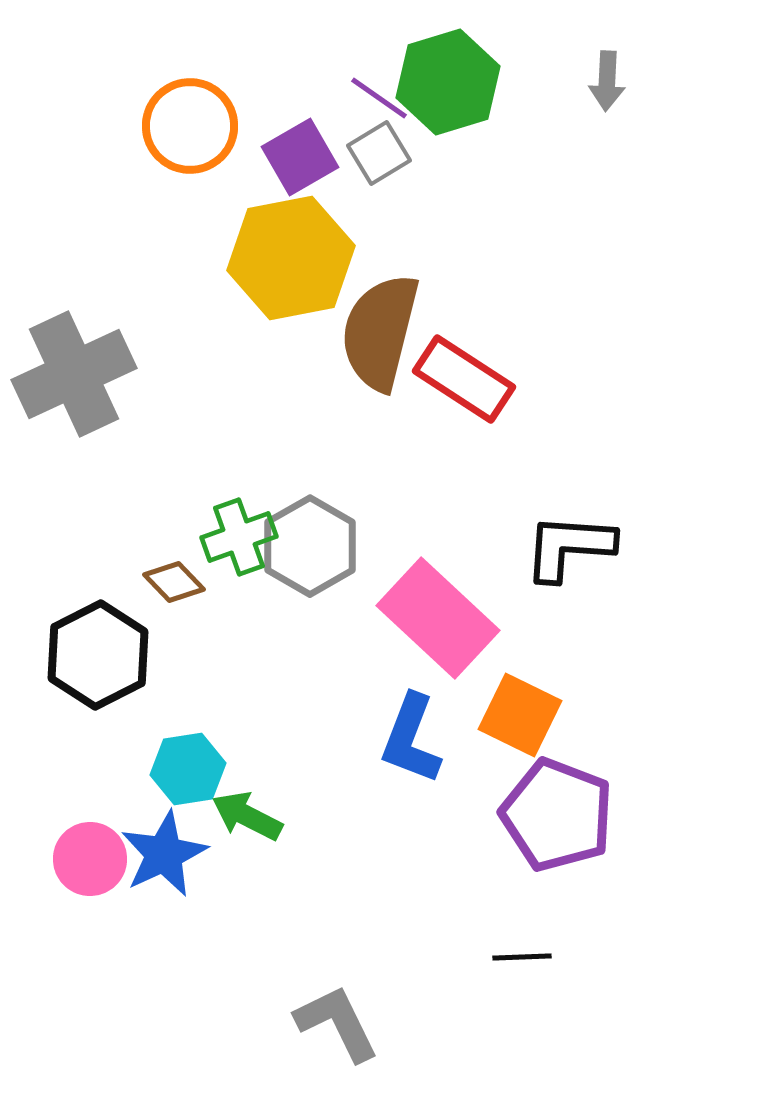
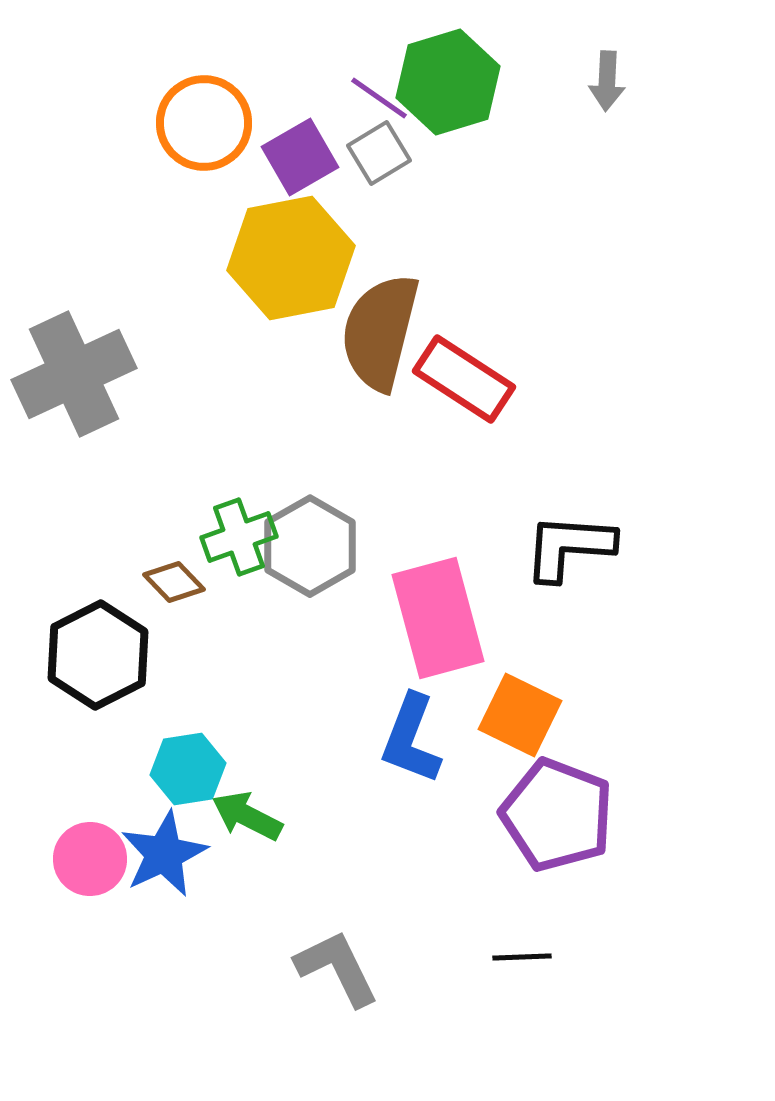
orange circle: moved 14 px right, 3 px up
pink rectangle: rotated 32 degrees clockwise
gray L-shape: moved 55 px up
